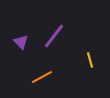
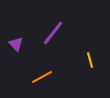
purple line: moved 1 px left, 3 px up
purple triangle: moved 5 px left, 2 px down
